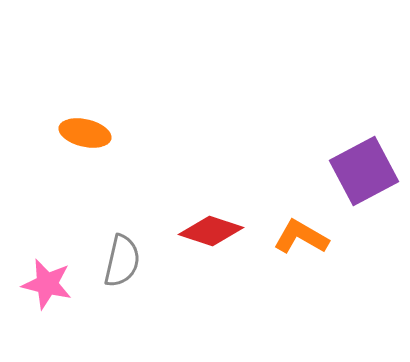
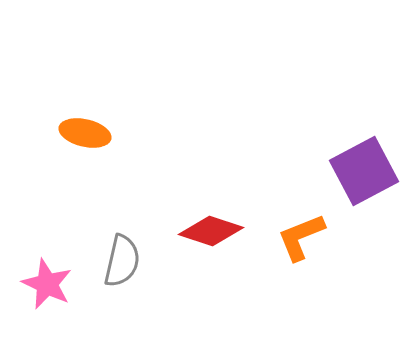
orange L-shape: rotated 52 degrees counterclockwise
pink star: rotated 12 degrees clockwise
